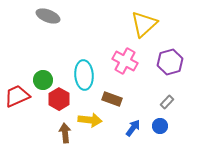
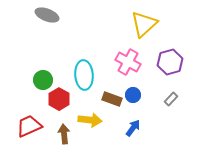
gray ellipse: moved 1 px left, 1 px up
pink cross: moved 3 px right, 1 px down
red trapezoid: moved 12 px right, 30 px down
gray rectangle: moved 4 px right, 3 px up
blue circle: moved 27 px left, 31 px up
brown arrow: moved 1 px left, 1 px down
